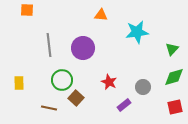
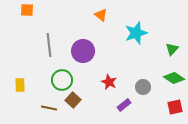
orange triangle: rotated 32 degrees clockwise
cyan star: moved 1 px left, 1 px down; rotated 10 degrees counterclockwise
purple circle: moved 3 px down
green diamond: moved 1 px down; rotated 50 degrees clockwise
yellow rectangle: moved 1 px right, 2 px down
brown square: moved 3 px left, 2 px down
